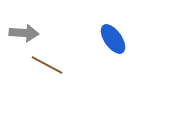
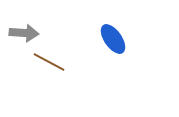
brown line: moved 2 px right, 3 px up
